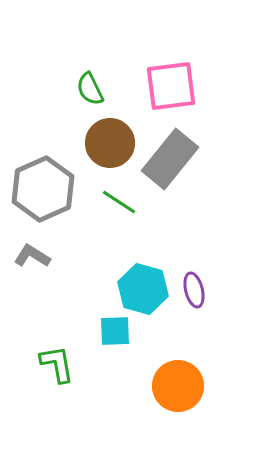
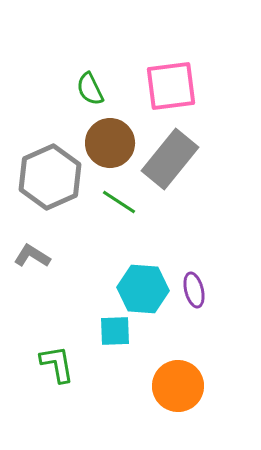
gray hexagon: moved 7 px right, 12 px up
cyan hexagon: rotated 12 degrees counterclockwise
